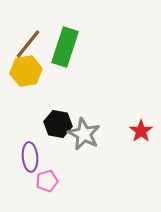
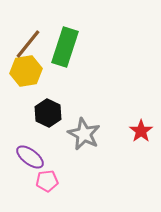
black hexagon: moved 10 px left, 11 px up; rotated 16 degrees clockwise
purple ellipse: rotated 48 degrees counterclockwise
pink pentagon: rotated 10 degrees clockwise
